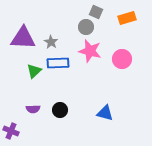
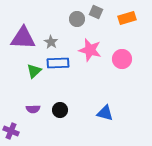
gray circle: moved 9 px left, 8 px up
pink star: moved 1 px up
